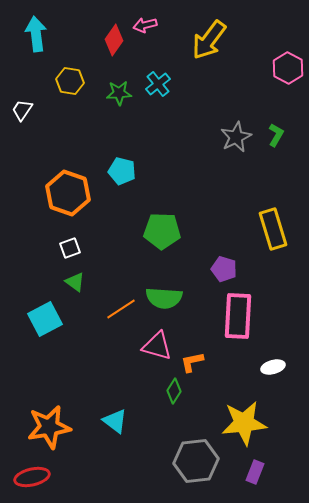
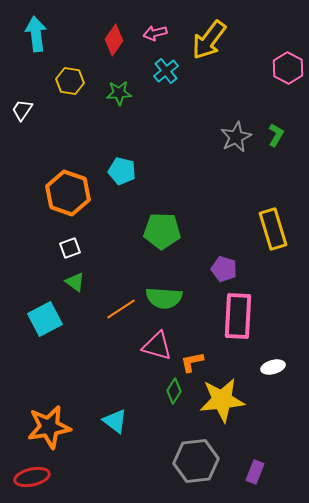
pink arrow: moved 10 px right, 8 px down
cyan cross: moved 8 px right, 13 px up
yellow star: moved 22 px left, 23 px up
